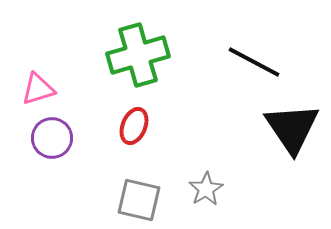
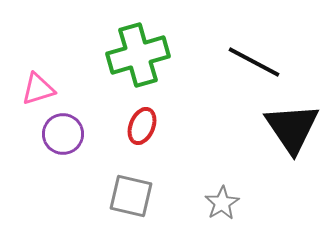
red ellipse: moved 8 px right
purple circle: moved 11 px right, 4 px up
gray star: moved 16 px right, 14 px down
gray square: moved 8 px left, 4 px up
